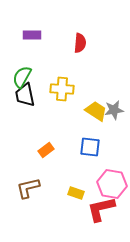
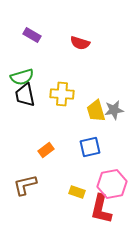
purple rectangle: rotated 30 degrees clockwise
red semicircle: rotated 102 degrees clockwise
green semicircle: rotated 135 degrees counterclockwise
yellow cross: moved 5 px down
yellow trapezoid: rotated 140 degrees counterclockwise
blue square: rotated 20 degrees counterclockwise
pink hexagon: rotated 20 degrees counterclockwise
brown L-shape: moved 3 px left, 3 px up
yellow rectangle: moved 1 px right, 1 px up
red L-shape: rotated 64 degrees counterclockwise
